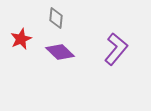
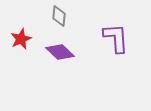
gray diamond: moved 3 px right, 2 px up
purple L-shape: moved 11 px up; rotated 44 degrees counterclockwise
